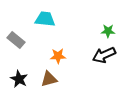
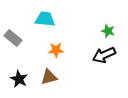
green star: rotated 16 degrees clockwise
gray rectangle: moved 3 px left, 2 px up
orange star: moved 2 px left, 6 px up
brown triangle: moved 2 px up
